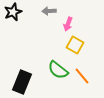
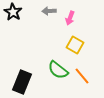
black star: rotated 18 degrees counterclockwise
pink arrow: moved 2 px right, 6 px up
